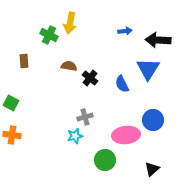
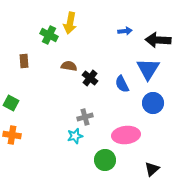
blue circle: moved 17 px up
